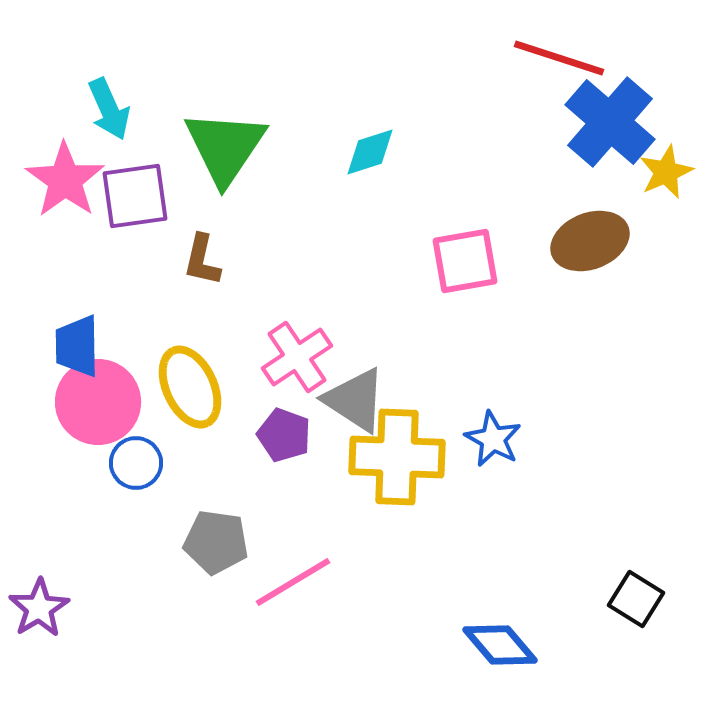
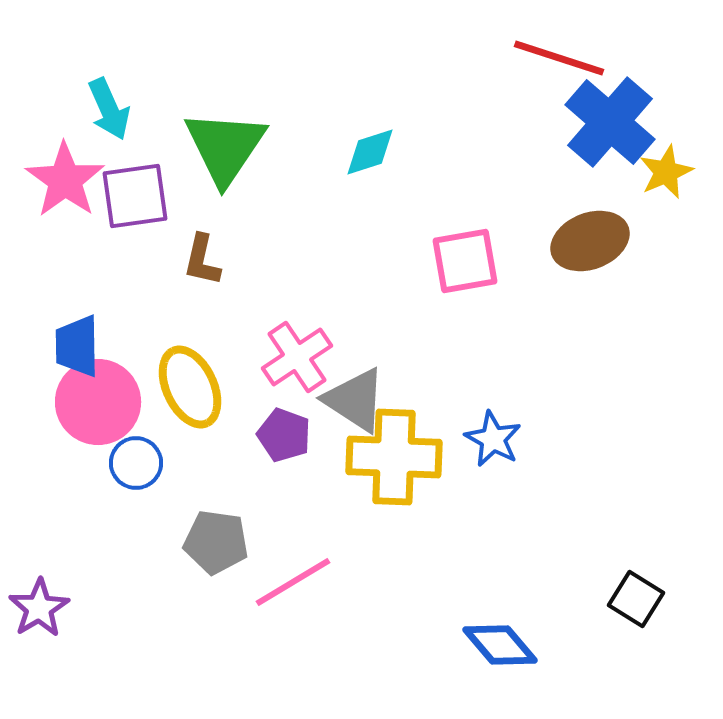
yellow cross: moved 3 px left
